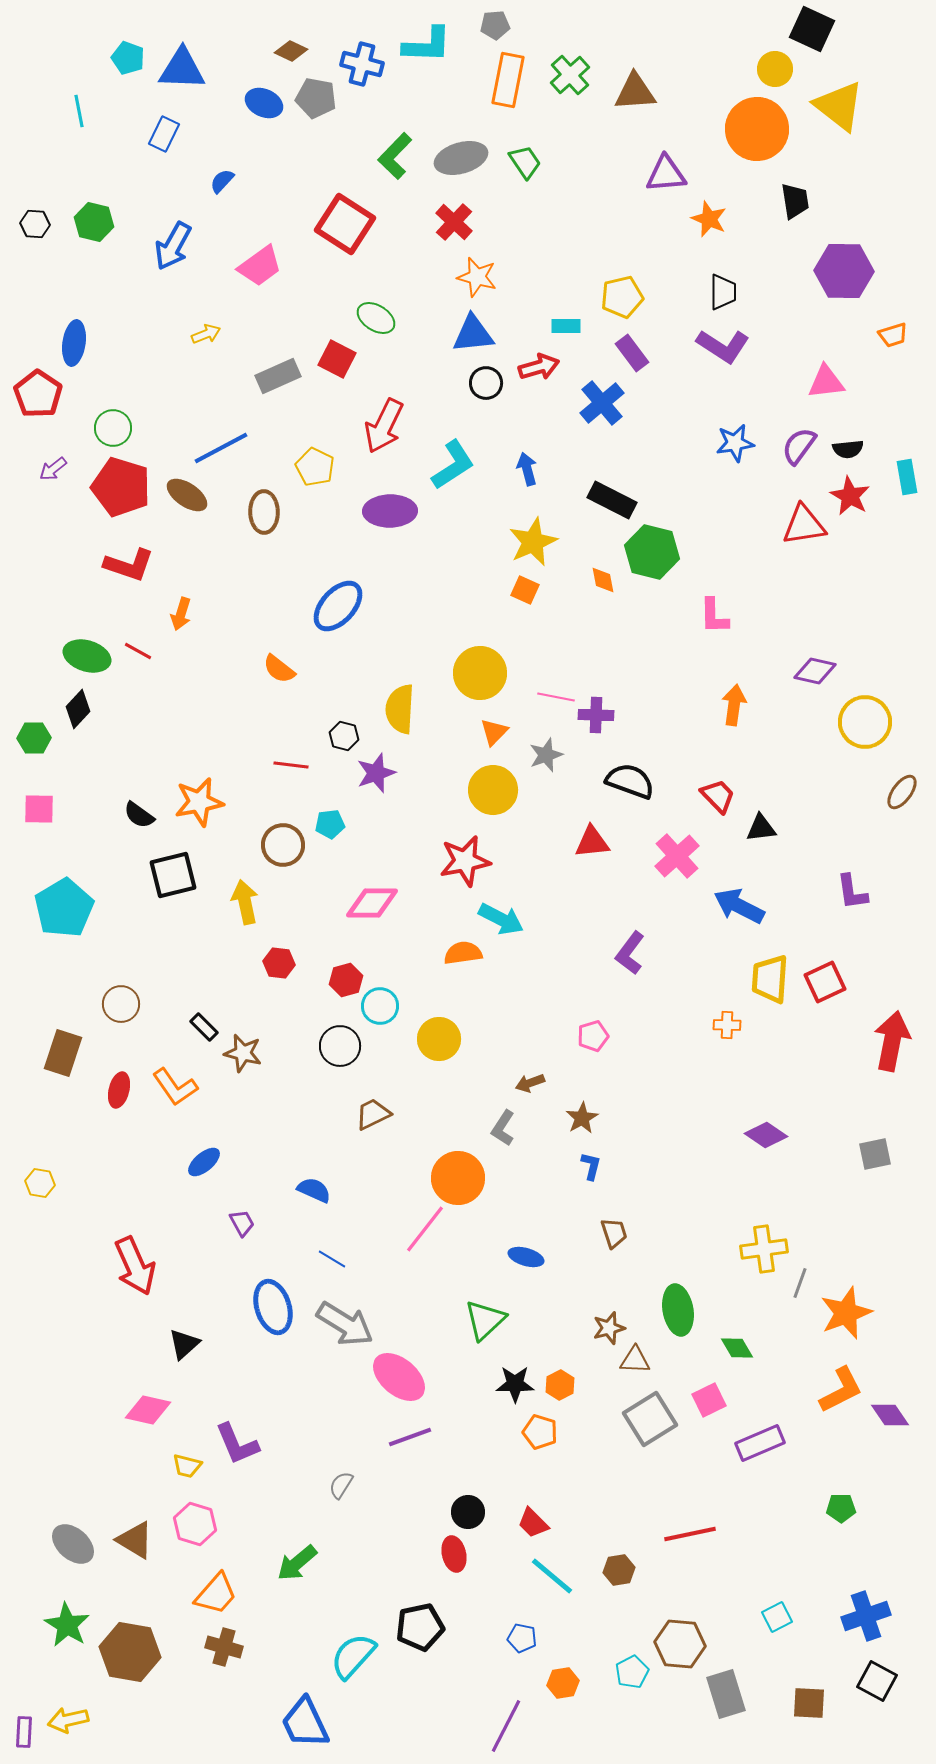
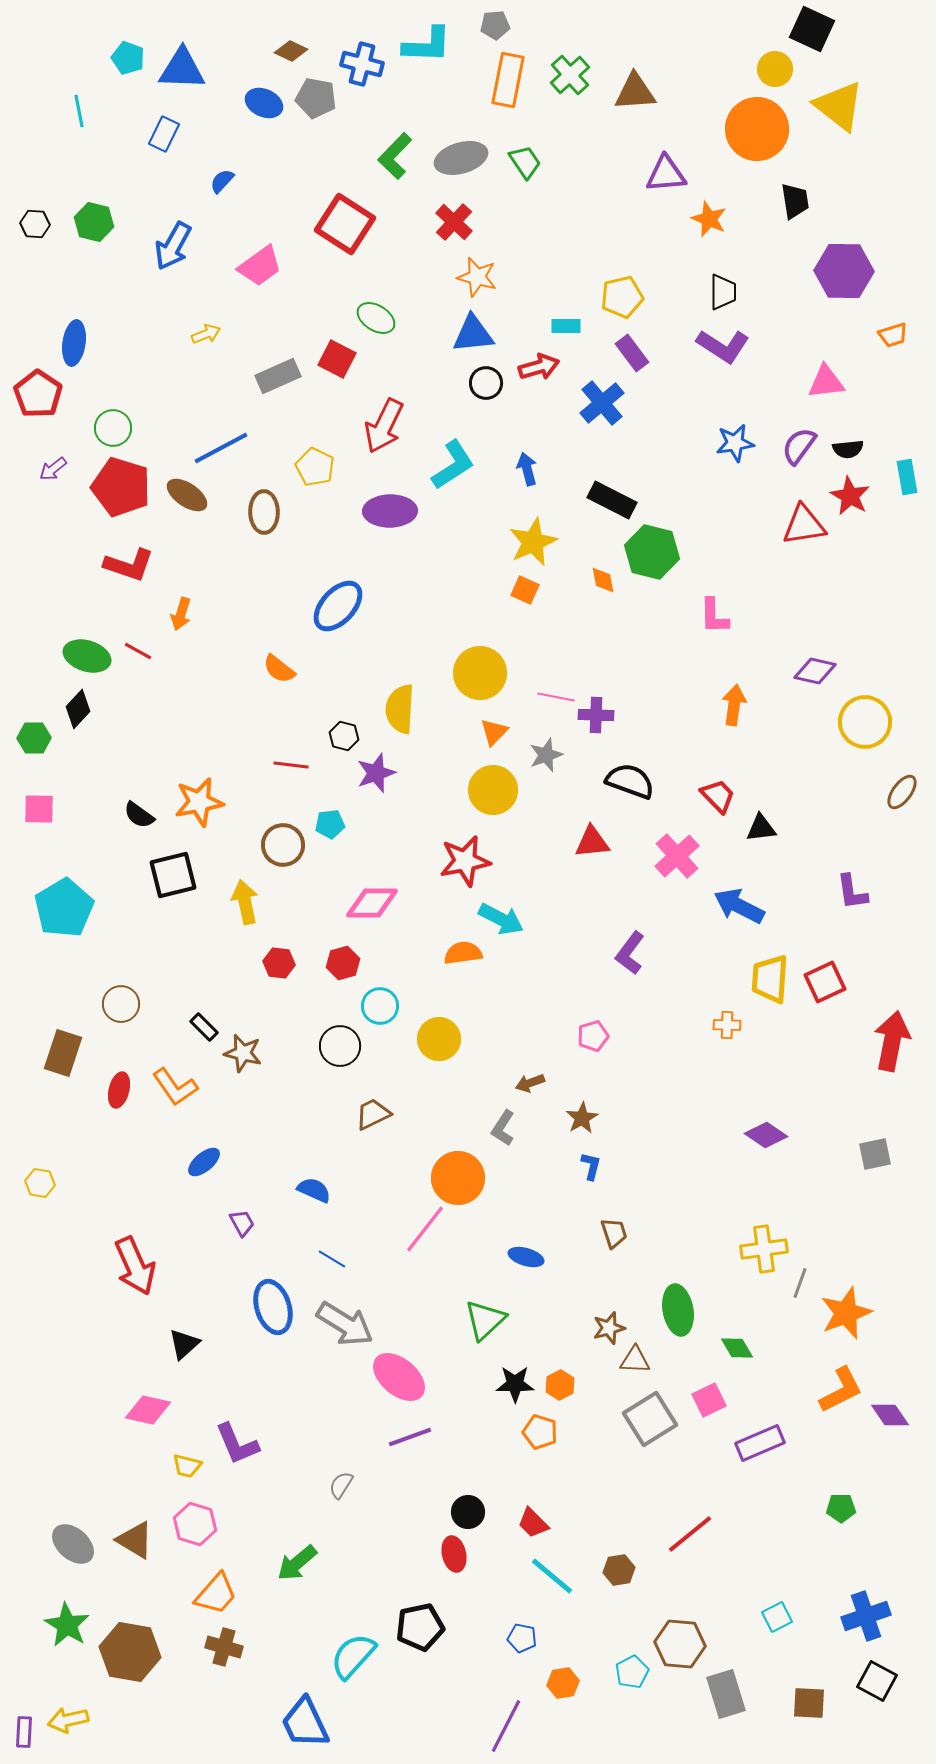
red hexagon at (346, 980): moved 3 px left, 17 px up
red line at (690, 1534): rotated 27 degrees counterclockwise
